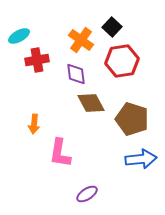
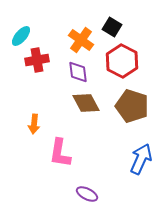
black square: rotated 12 degrees counterclockwise
cyan ellipse: moved 2 px right; rotated 20 degrees counterclockwise
red hexagon: rotated 24 degrees counterclockwise
purple diamond: moved 2 px right, 2 px up
brown diamond: moved 5 px left
brown pentagon: moved 13 px up
blue arrow: rotated 60 degrees counterclockwise
purple ellipse: rotated 60 degrees clockwise
